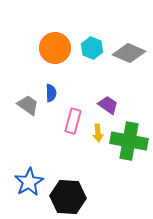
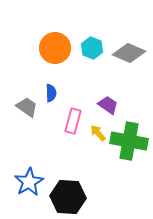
gray trapezoid: moved 1 px left, 2 px down
yellow arrow: rotated 144 degrees clockwise
